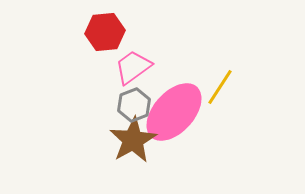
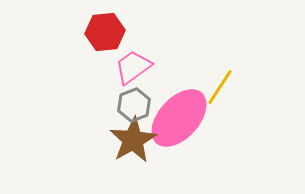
pink ellipse: moved 5 px right, 6 px down
